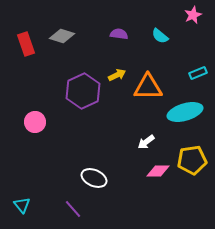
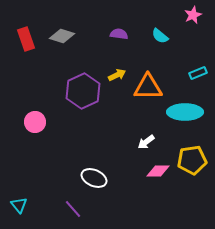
red rectangle: moved 5 px up
cyan ellipse: rotated 16 degrees clockwise
cyan triangle: moved 3 px left
